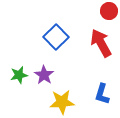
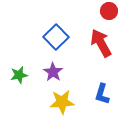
purple star: moved 9 px right, 3 px up
